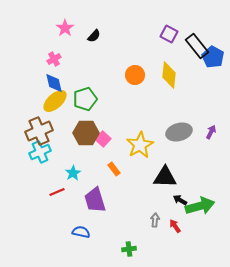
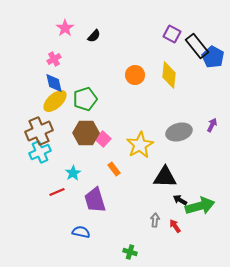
purple square: moved 3 px right
purple arrow: moved 1 px right, 7 px up
green cross: moved 1 px right, 3 px down; rotated 24 degrees clockwise
